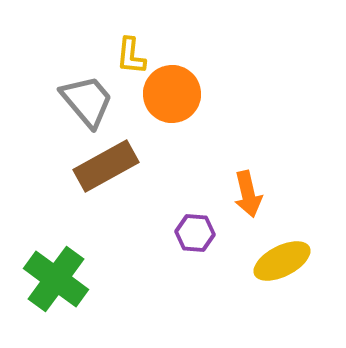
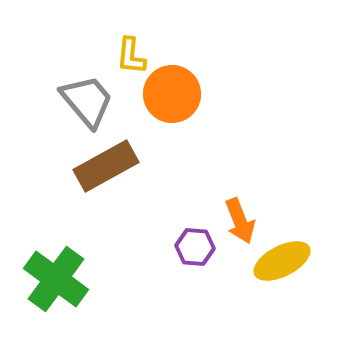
orange arrow: moved 8 px left, 27 px down; rotated 9 degrees counterclockwise
purple hexagon: moved 14 px down
